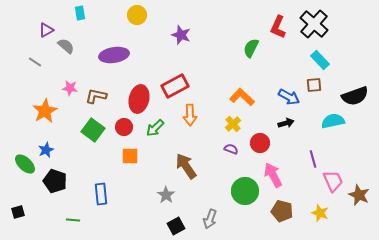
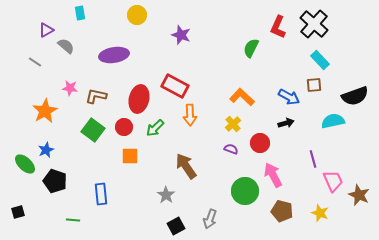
red rectangle at (175, 86): rotated 56 degrees clockwise
